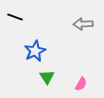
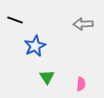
black line: moved 3 px down
blue star: moved 5 px up
pink semicircle: rotated 24 degrees counterclockwise
